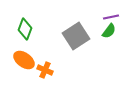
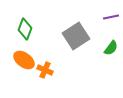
green semicircle: moved 2 px right, 17 px down
